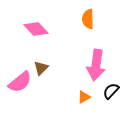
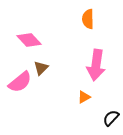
pink diamond: moved 7 px left, 11 px down
black semicircle: moved 27 px down
